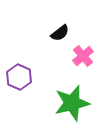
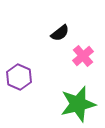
green star: moved 6 px right, 1 px down
